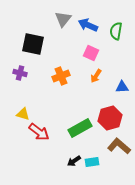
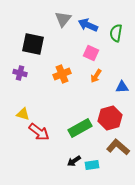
green semicircle: moved 2 px down
orange cross: moved 1 px right, 2 px up
brown L-shape: moved 1 px left, 1 px down
cyan rectangle: moved 3 px down
